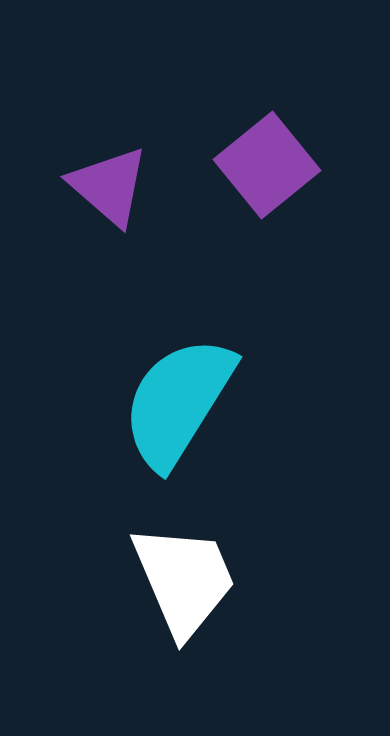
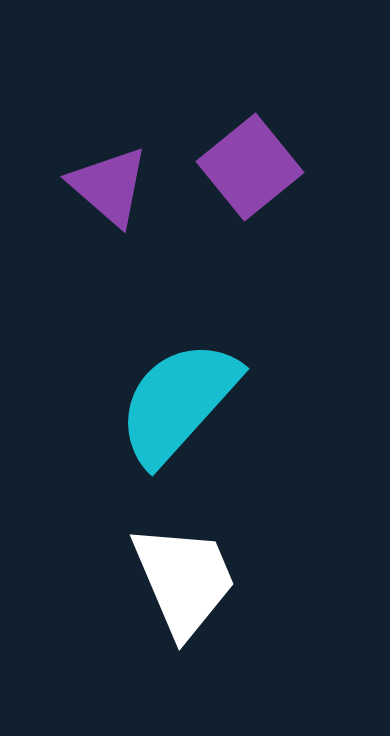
purple square: moved 17 px left, 2 px down
cyan semicircle: rotated 10 degrees clockwise
